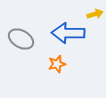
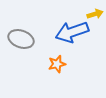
blue arrow: moved 4 px right, 1 px up; rotated 20 degrees counterclockwise
gray ellipse: rotated 10 degrees counterclockwise
